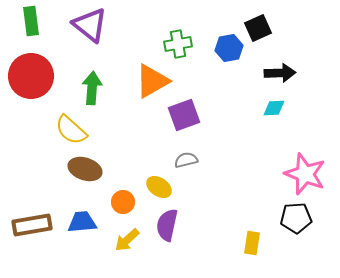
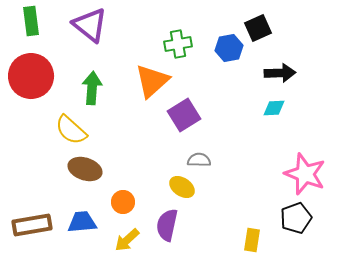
orange triangle: rotated 12 degrees counterclockwise
purple square: rotated 12 degrees counterclockwise
gray semicircle: moved 13 px right; rotated 15 degrees clockwise
yellow ellipse: moved 23 px right
black pentagon: rotated 16 degrees counterclockwise
yellow rectangle: moved 3 px up
